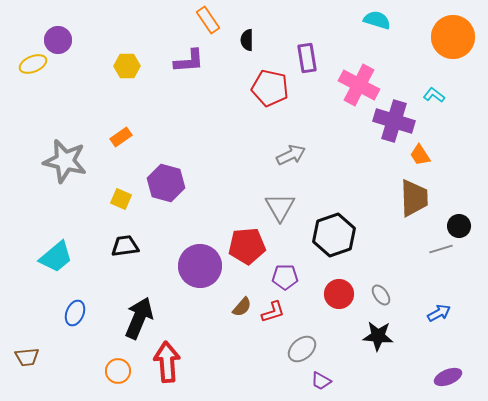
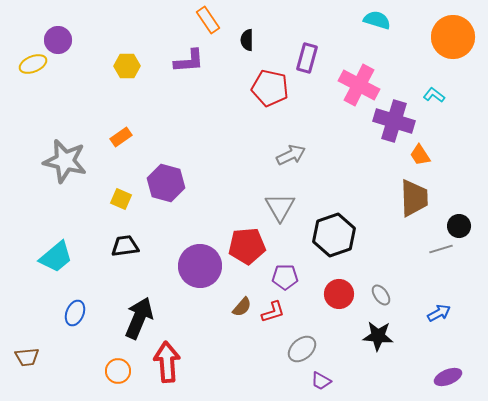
purple rectangle at (307, 58): rotated 24 degrees clockwise
